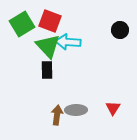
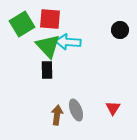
red square: moved 2 px up; rotated 15 degrees counterclockwise
gray ellipse: rotated 70 degrees clockwise
